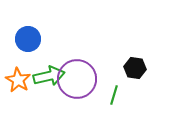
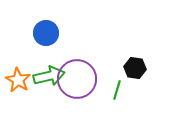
blue circle: moved 18 px right, 6 px up
green line: moved 3 px right, 5 px up
